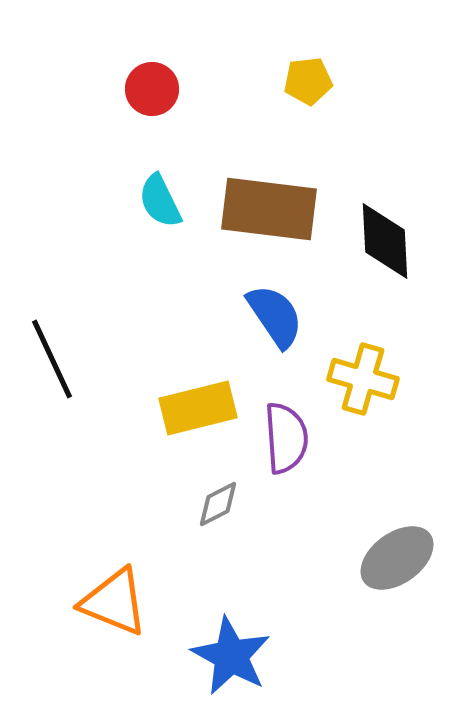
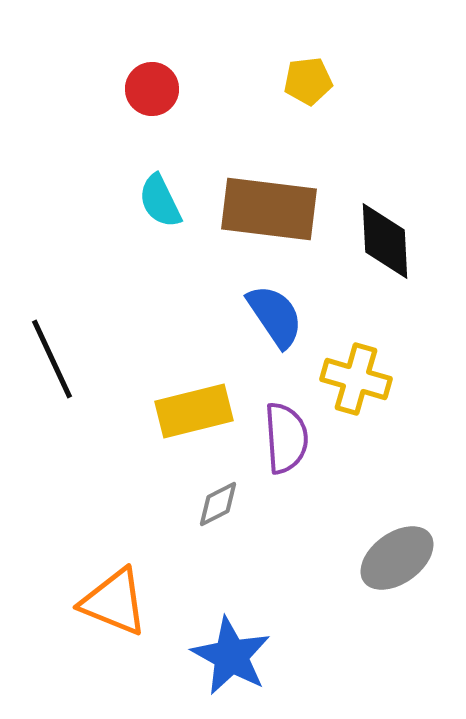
yellow cross: moved 7 px left
yellow rectangle: moved 4 px left, 3 px down
